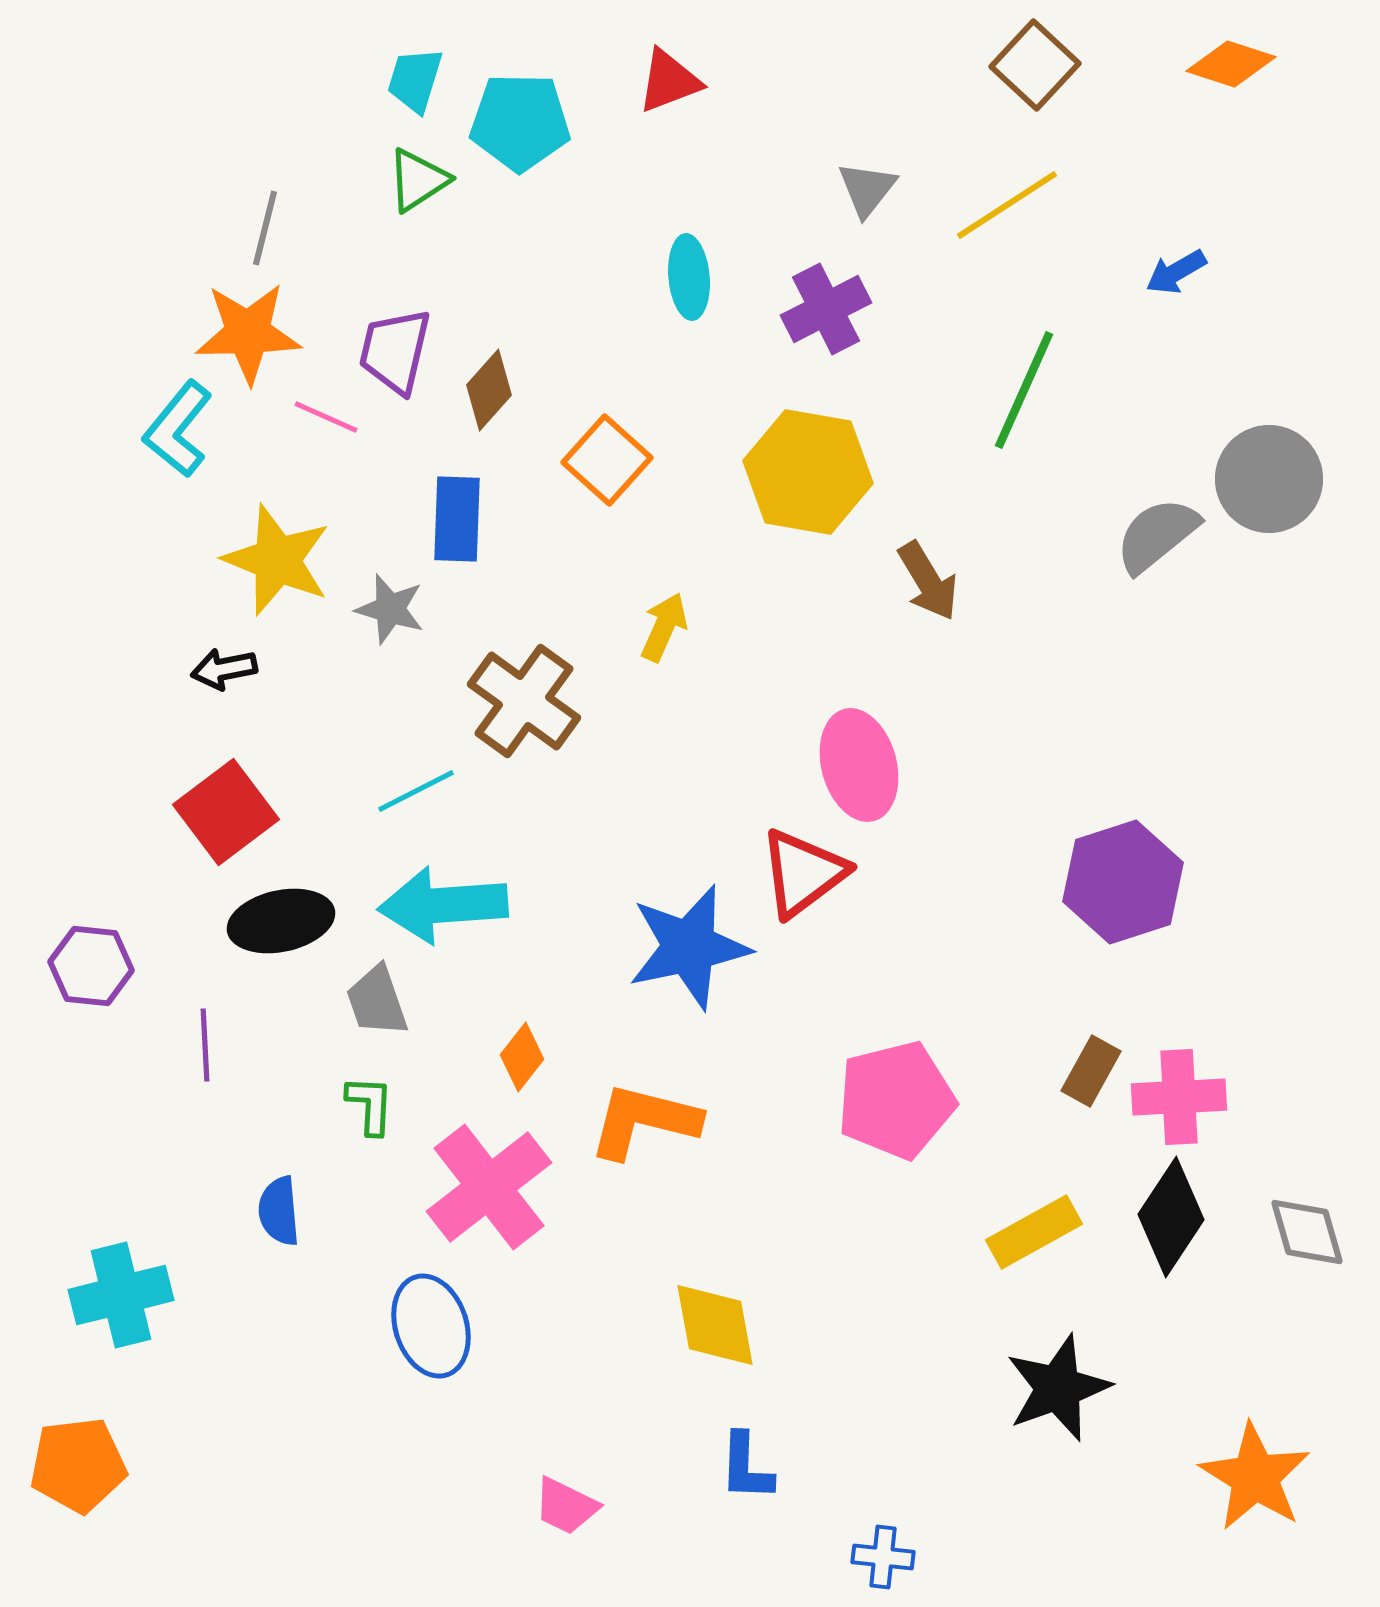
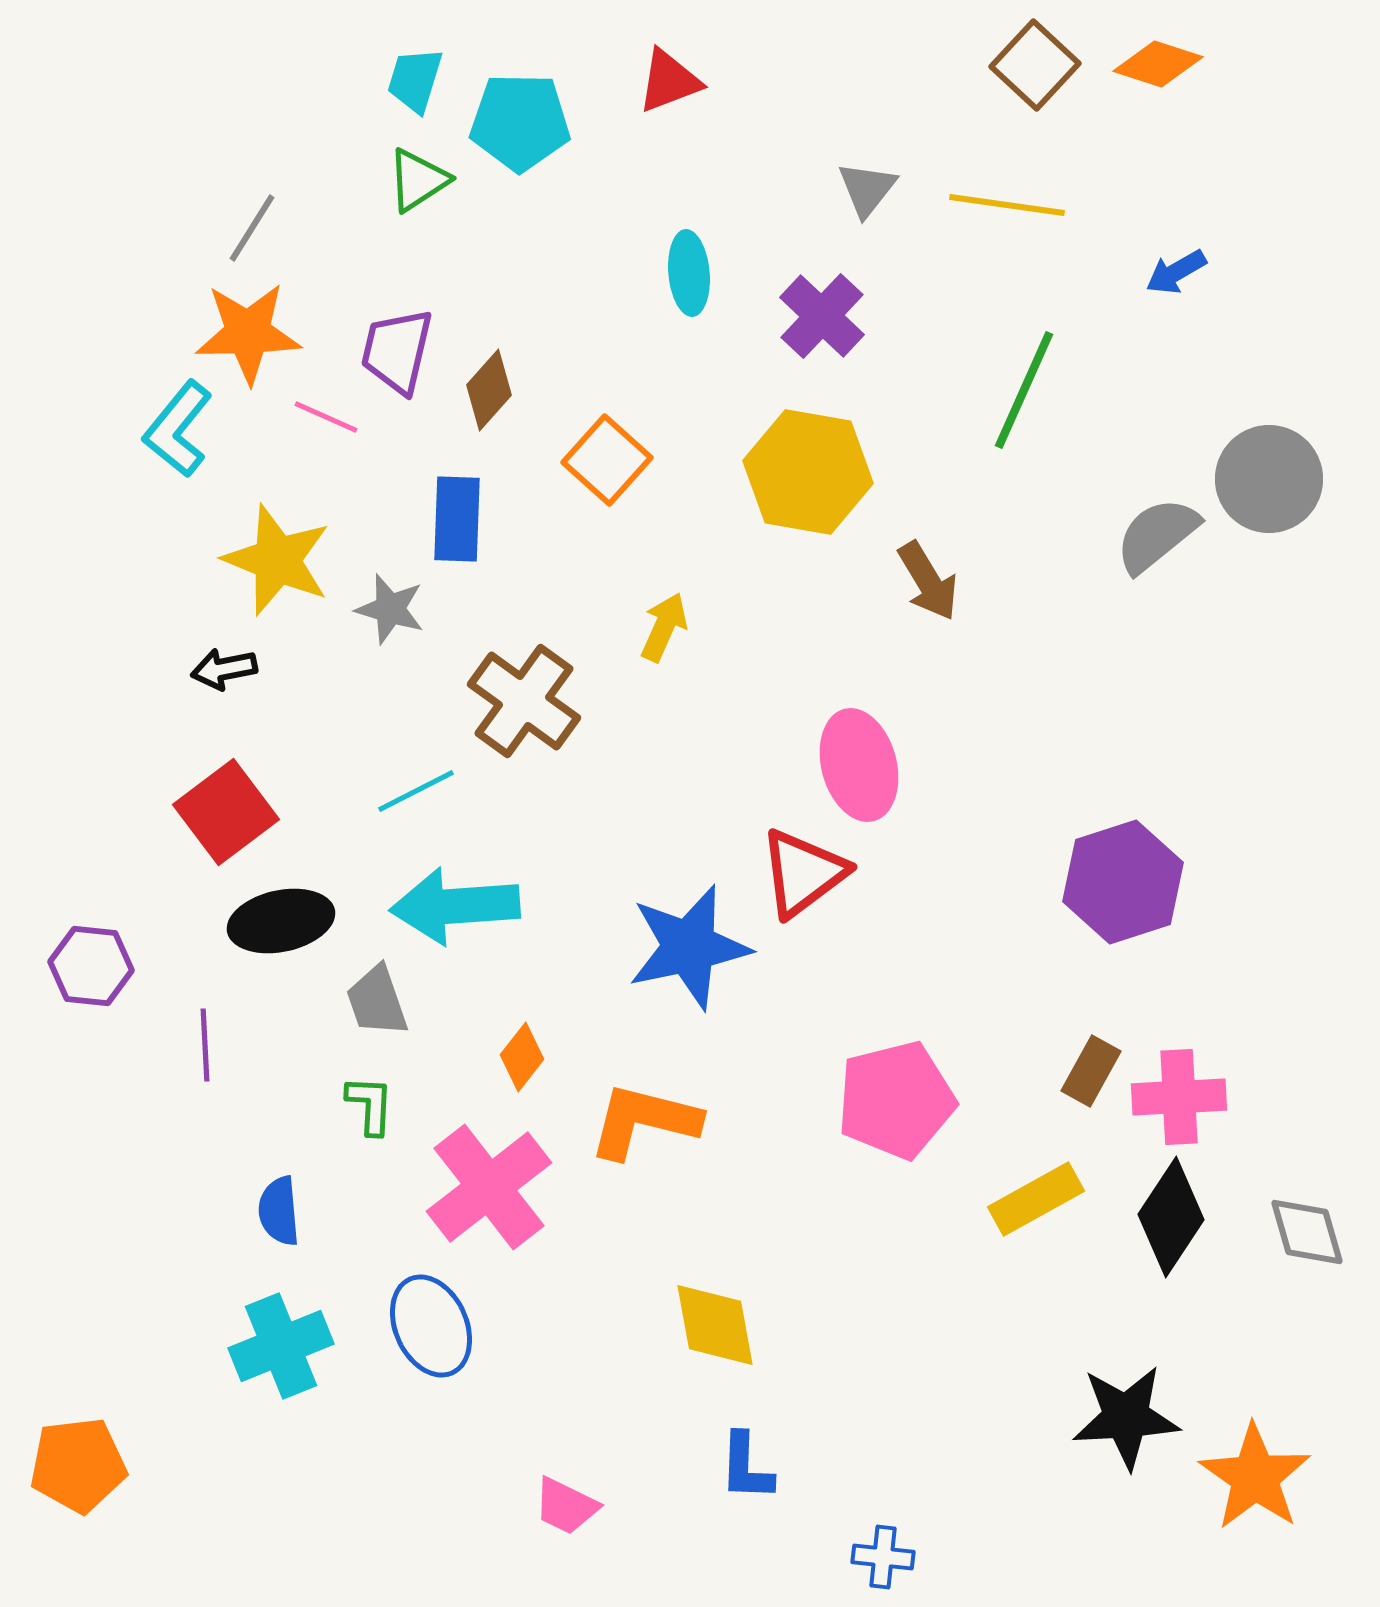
orange diamond at (1231, 64): moved 73 px left
yellow line at (1007, 205): rotated 41 degrees clockwise
gray line at (265, 228): moved 13 px left; rotated 18 degrees clockwise
cyan ellipse at (689, 277): moved 4 px up
purple cross at (826, 309): moved 4 px left, 7 px down; rotated 20 degrees counterclockwise
purple trapezoid at (395, 351): moved 2 px right
cyan arrow at (443, 905): moved 12 px right, 1 px down
yellow rectangle at (1034, 1232): moved 2 px right, 33 px up
cyan cross at (121, 1295): moved 160 px right, 51 px down; rotated 8 degrees counterclockwise
blue ellipse at (431, 1326): rotated 6 degrees counterclockwise
black star at (1058, 1388): moved 68 px right, 29 px down; rotated 17 degrees clockwise
orange star at (1255, 1477): rotated 3 degrees clockwise
